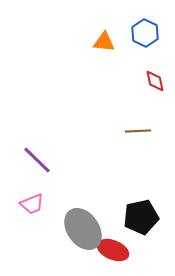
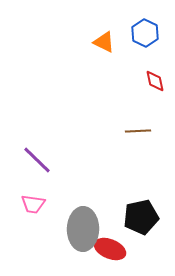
orange triangle: rotated 20 degrees clockwise
pink trapezoid: moved 1 px right; rotated 30 degrees clockwise
gray ellipse: rotated 36 degrees clockwise
red ellipse: moved 3 px left, 1 px up
